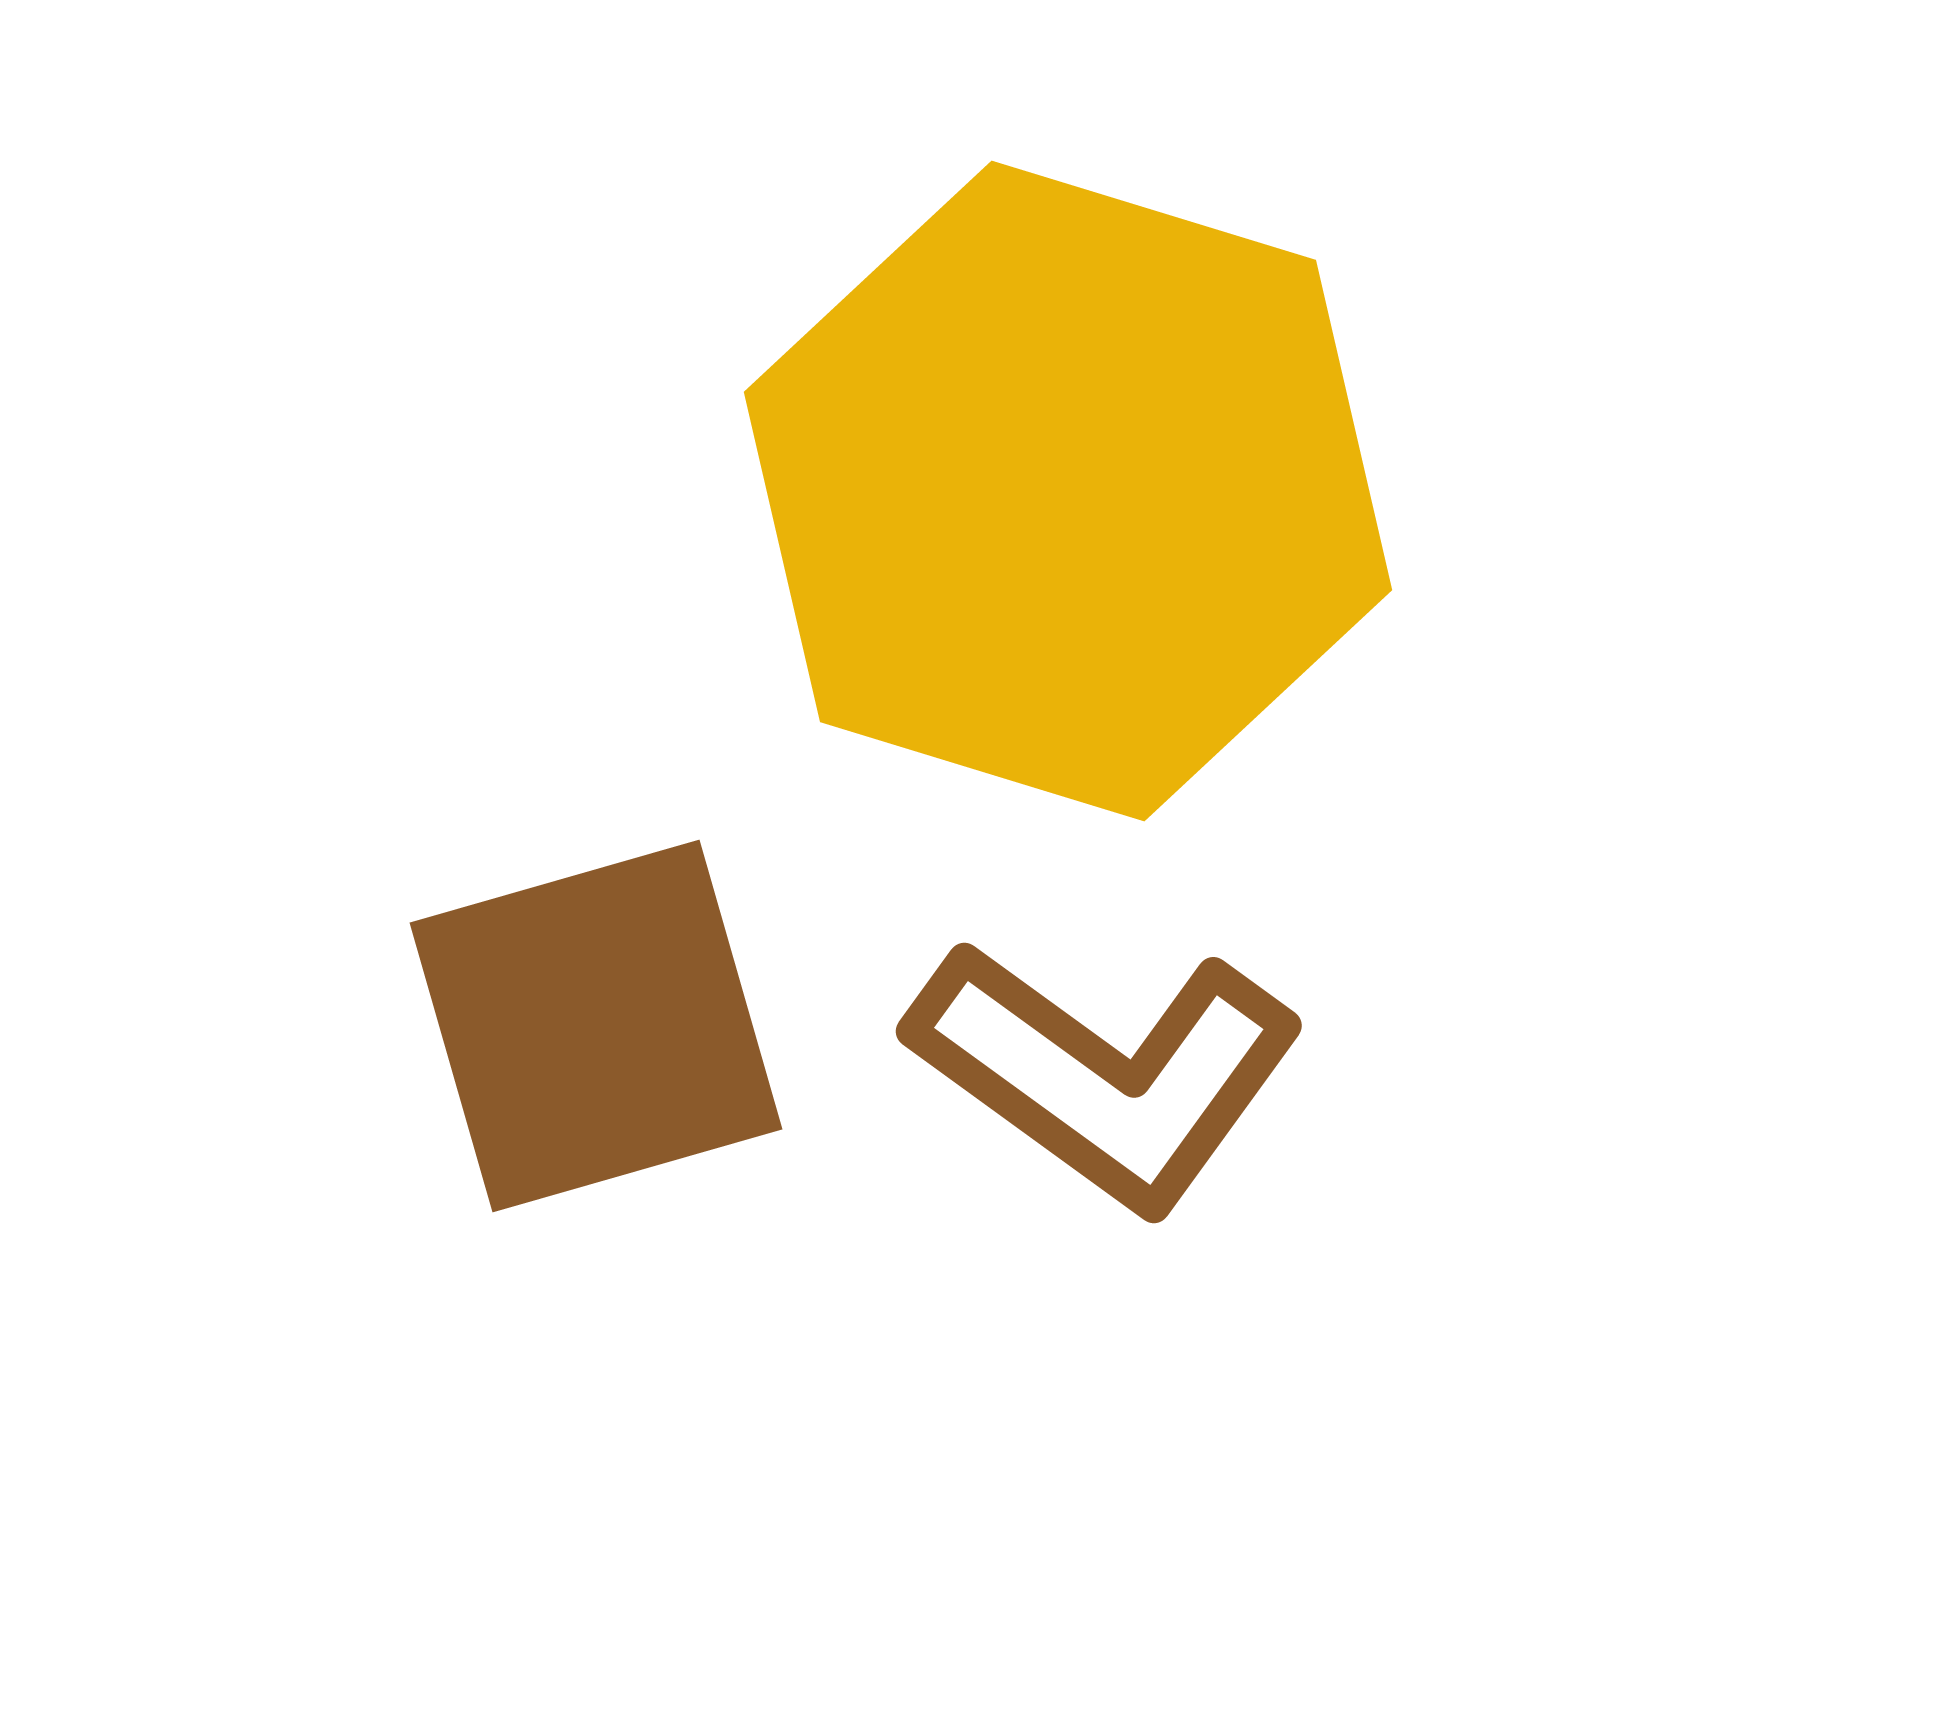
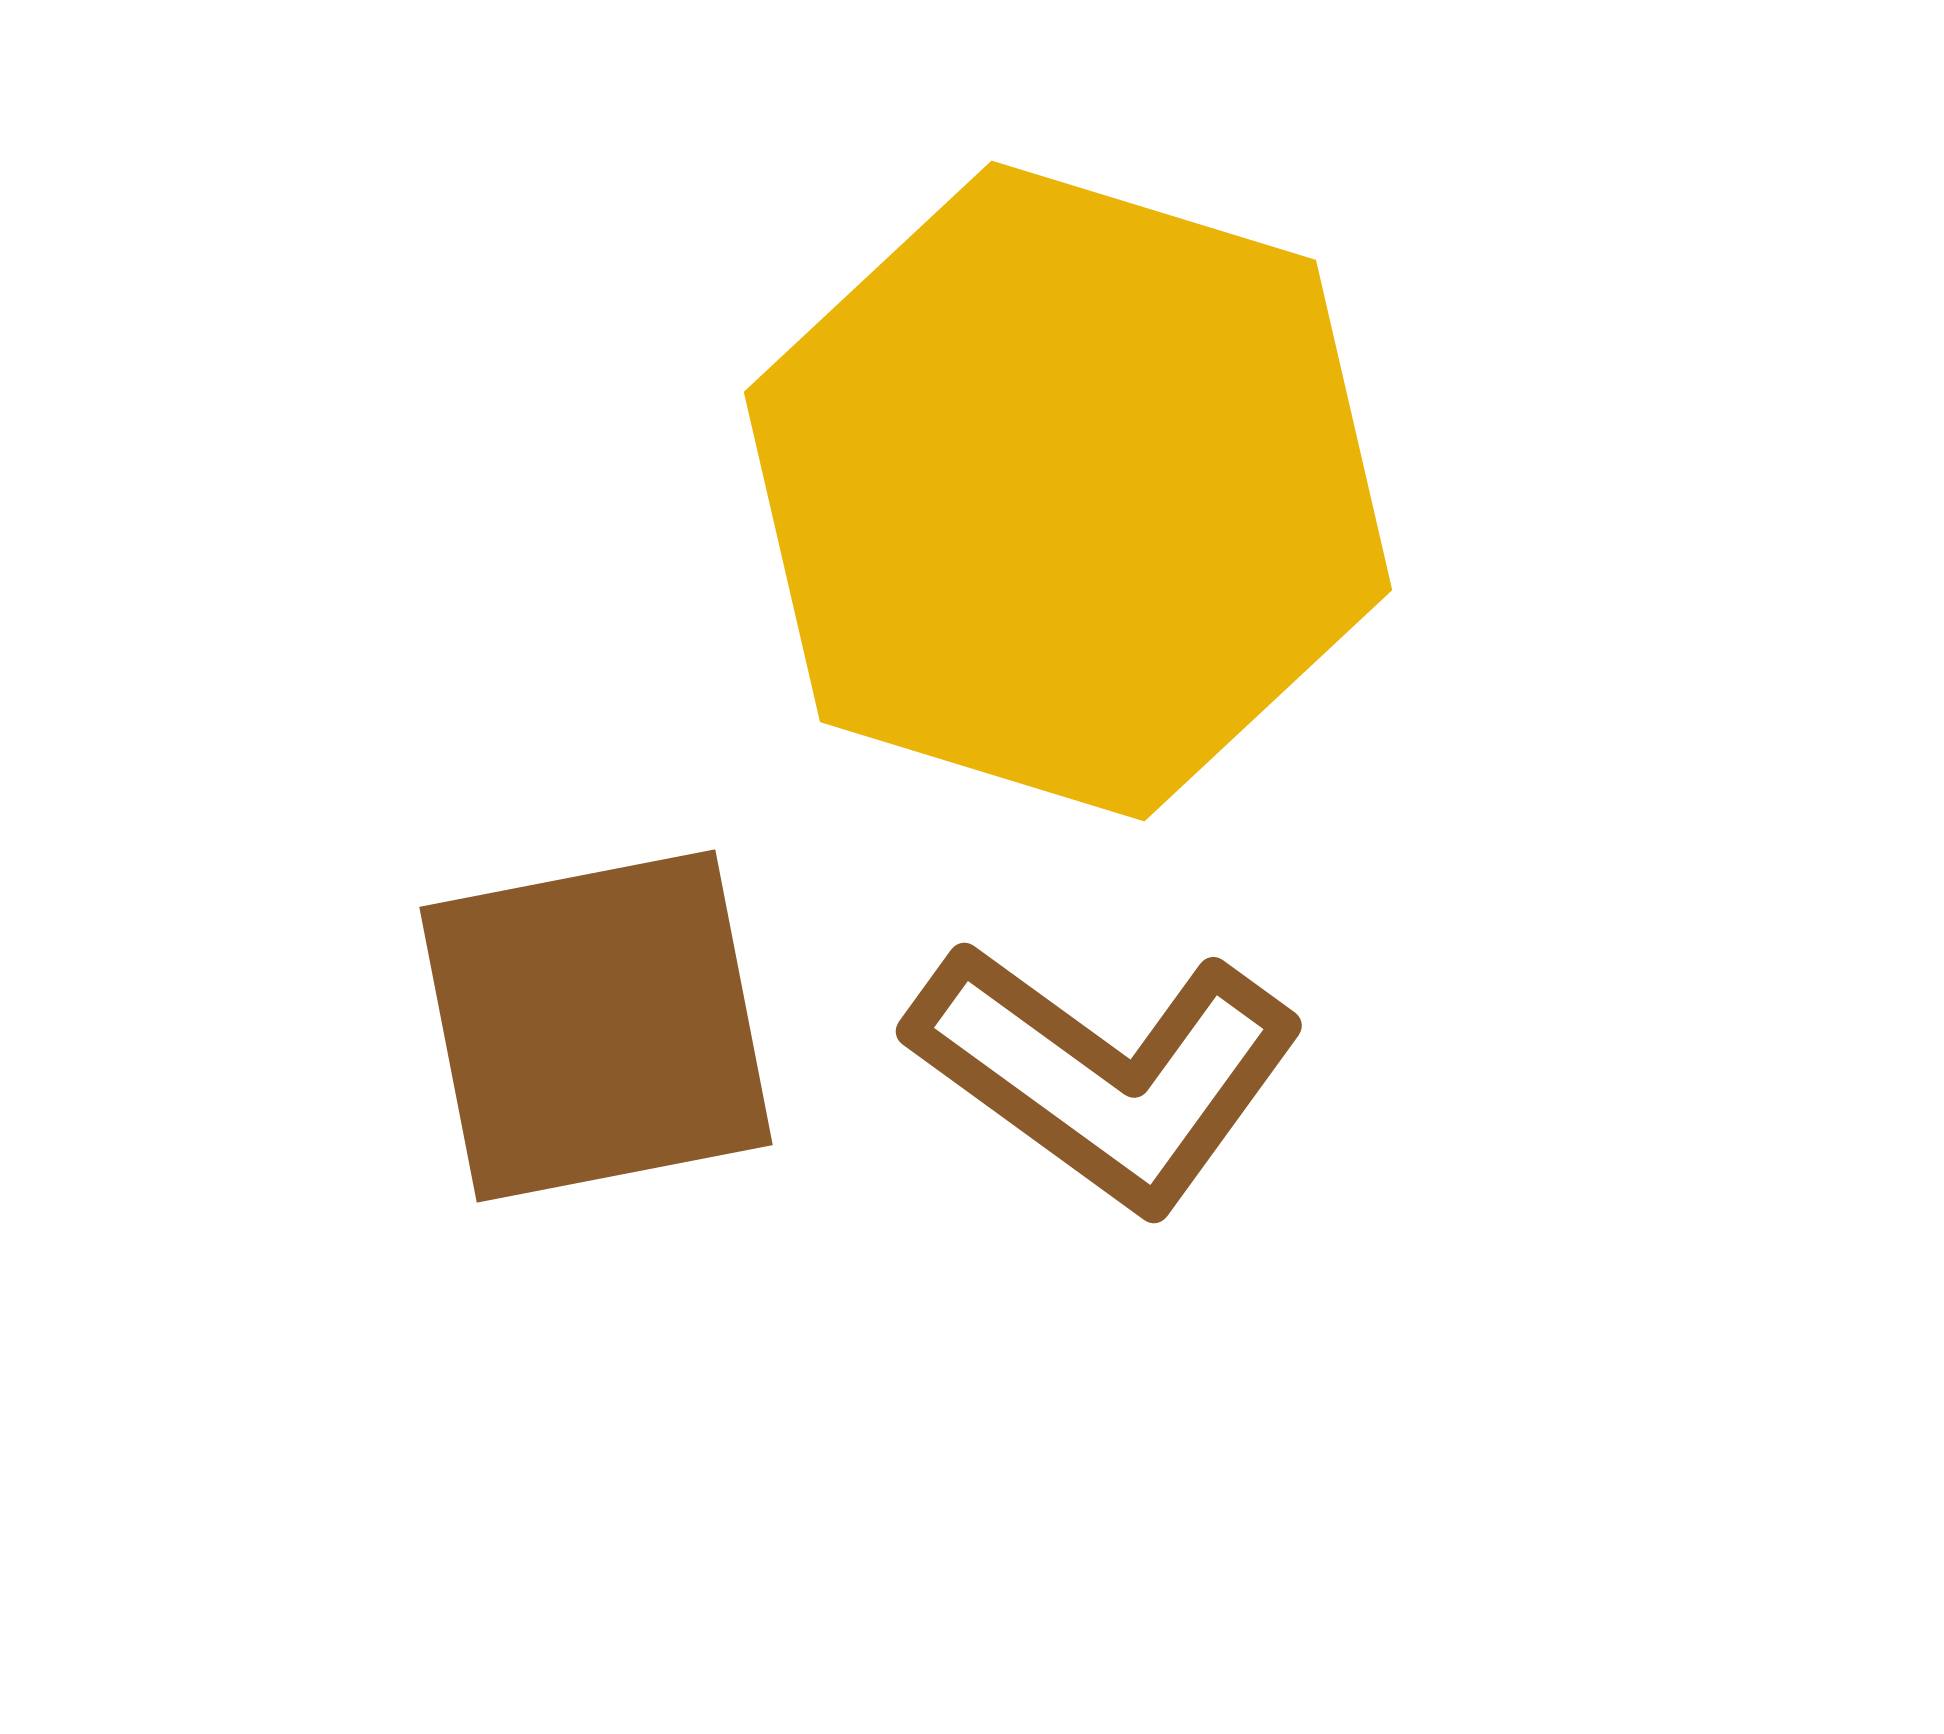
brown square: rotated 5 degrees clockwise
